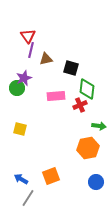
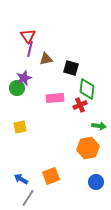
purple line: moved 1 px left, 1 px up
pink rectangle: moved 1 px left, 2 px down
yellow square: moved 2 px up; rotated 24 degrees counterclockwise
